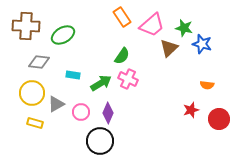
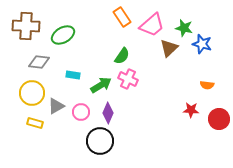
green arrow: moved 2 px down
gray triangle: moved 2 px down
red star: rotated 21 degrees clockwise
